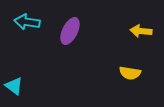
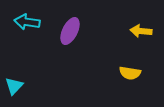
cyan triangle: rotated 36 degrees clockwise
